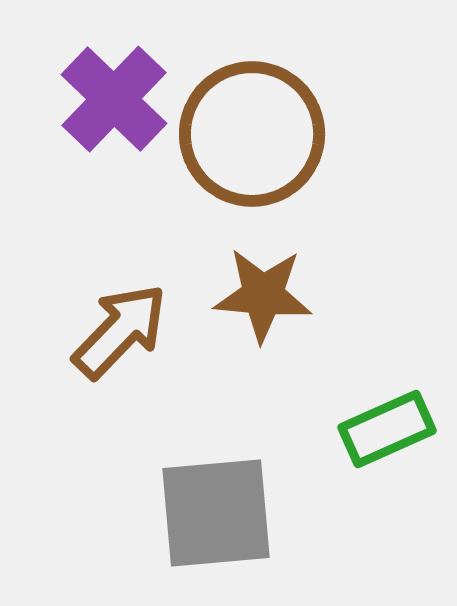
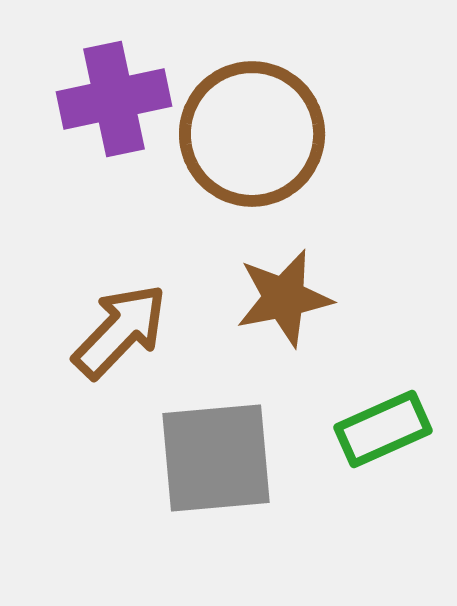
purple cross: rotated 34 degrees clockwise
brown star: moved 21 px right, 3 px down; rotated 16 degrees counterclockwise
green rectangle: moved 4 px left
gray square: moved 55 px up
